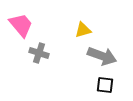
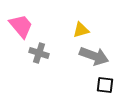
pink trapezoid: moved 1 px down
yellow triangle: moved 2 px left
gray arrow: moved 8 px left
